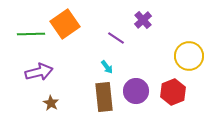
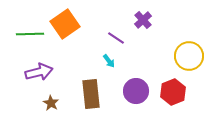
green line: moved 1 px left
cyan arrow: moved 2 px right, 6 px up
brown rectangle: moved 13 px left, 3 px up
